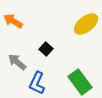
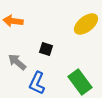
orange arrow: rotated 24 degrees counterclockwise
black square: rotated 24 degrees counterclockwise
